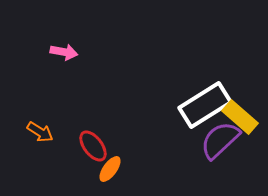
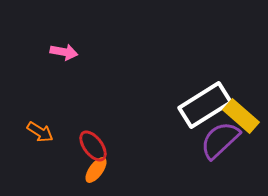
yellow rectangle: moved 1 px right, 1 px up
orange ellipse: moved 14 px left, 1 px down
